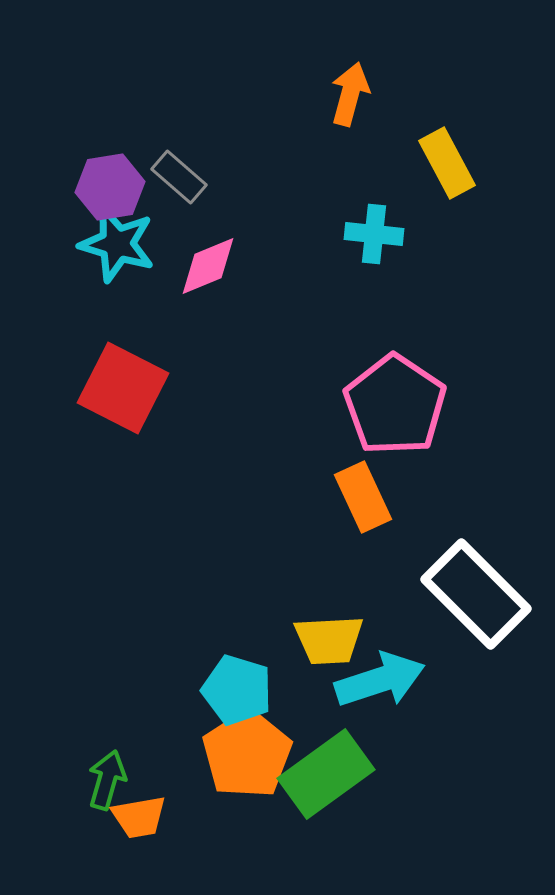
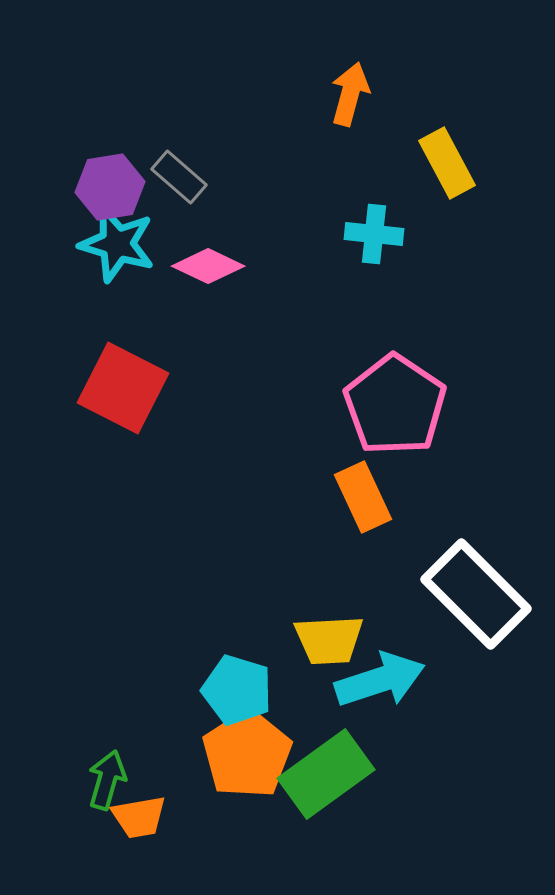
pink diamond: rotated 48 degrees clockwise
